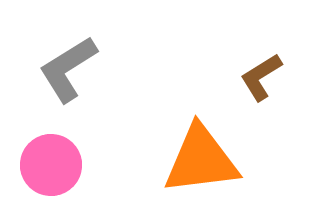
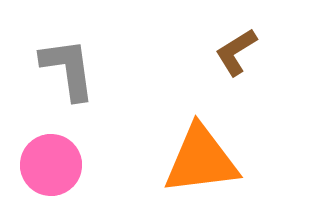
gray L-shape: rotated 114 degrees clockwise
brown L-shape: moved 25 px left, 25 px up
